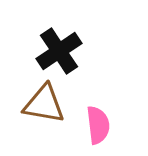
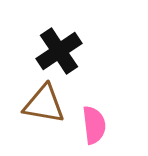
pink semicircle: moved 4 px left
